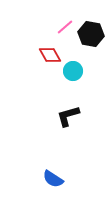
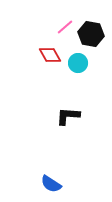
cyan circle: moved 5 px right, 8 px up
black L-shape: rotated 20 degrees clockwise
blue semicircle: moved 2 px left, 5 px down
